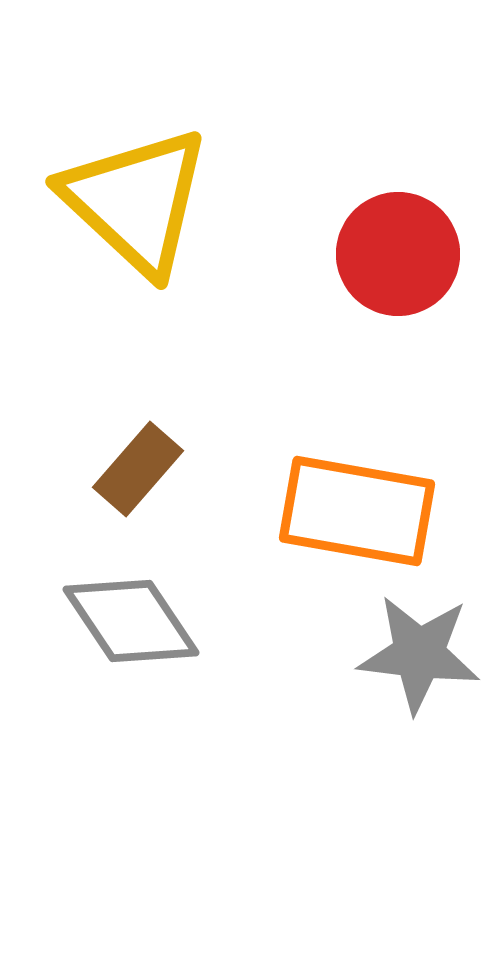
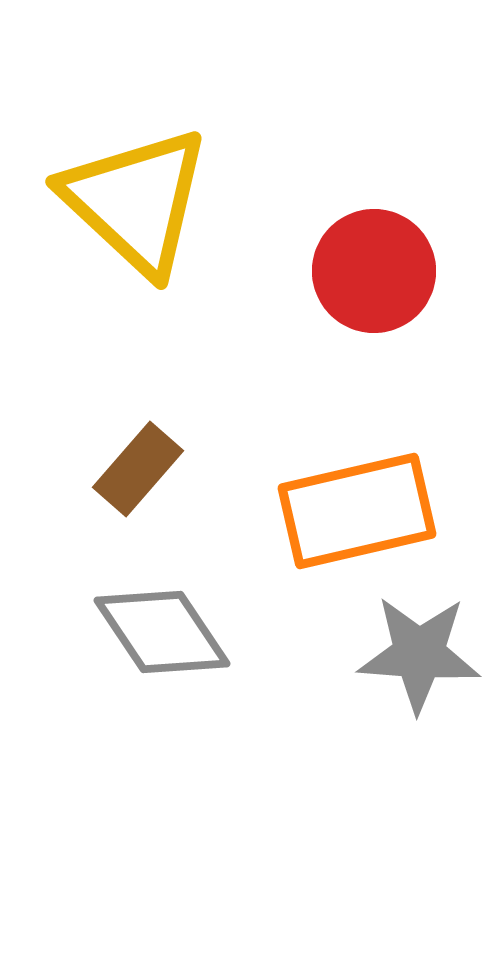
red circle: moved 24 px left, 17 px down
orange rectangle: rotated 23 degrees counterclockwise
gray diamond: moved 31 px right, 11 px down
gray star: rotated 3 degrees counterclockwise
